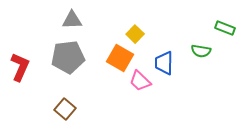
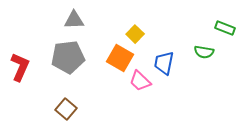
gray triangle: moved 2 px right
green semicircle: moved 3 px right, 1 px down
blue trapezoid: rotated 10 degrees clockwise
brown square: moved 1 px right
